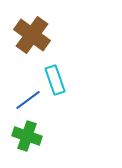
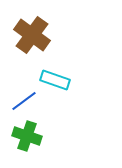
cyan rectangle: rotated 52 degrees counterclockwise
blue line: moved 4 px left, 1 px down
